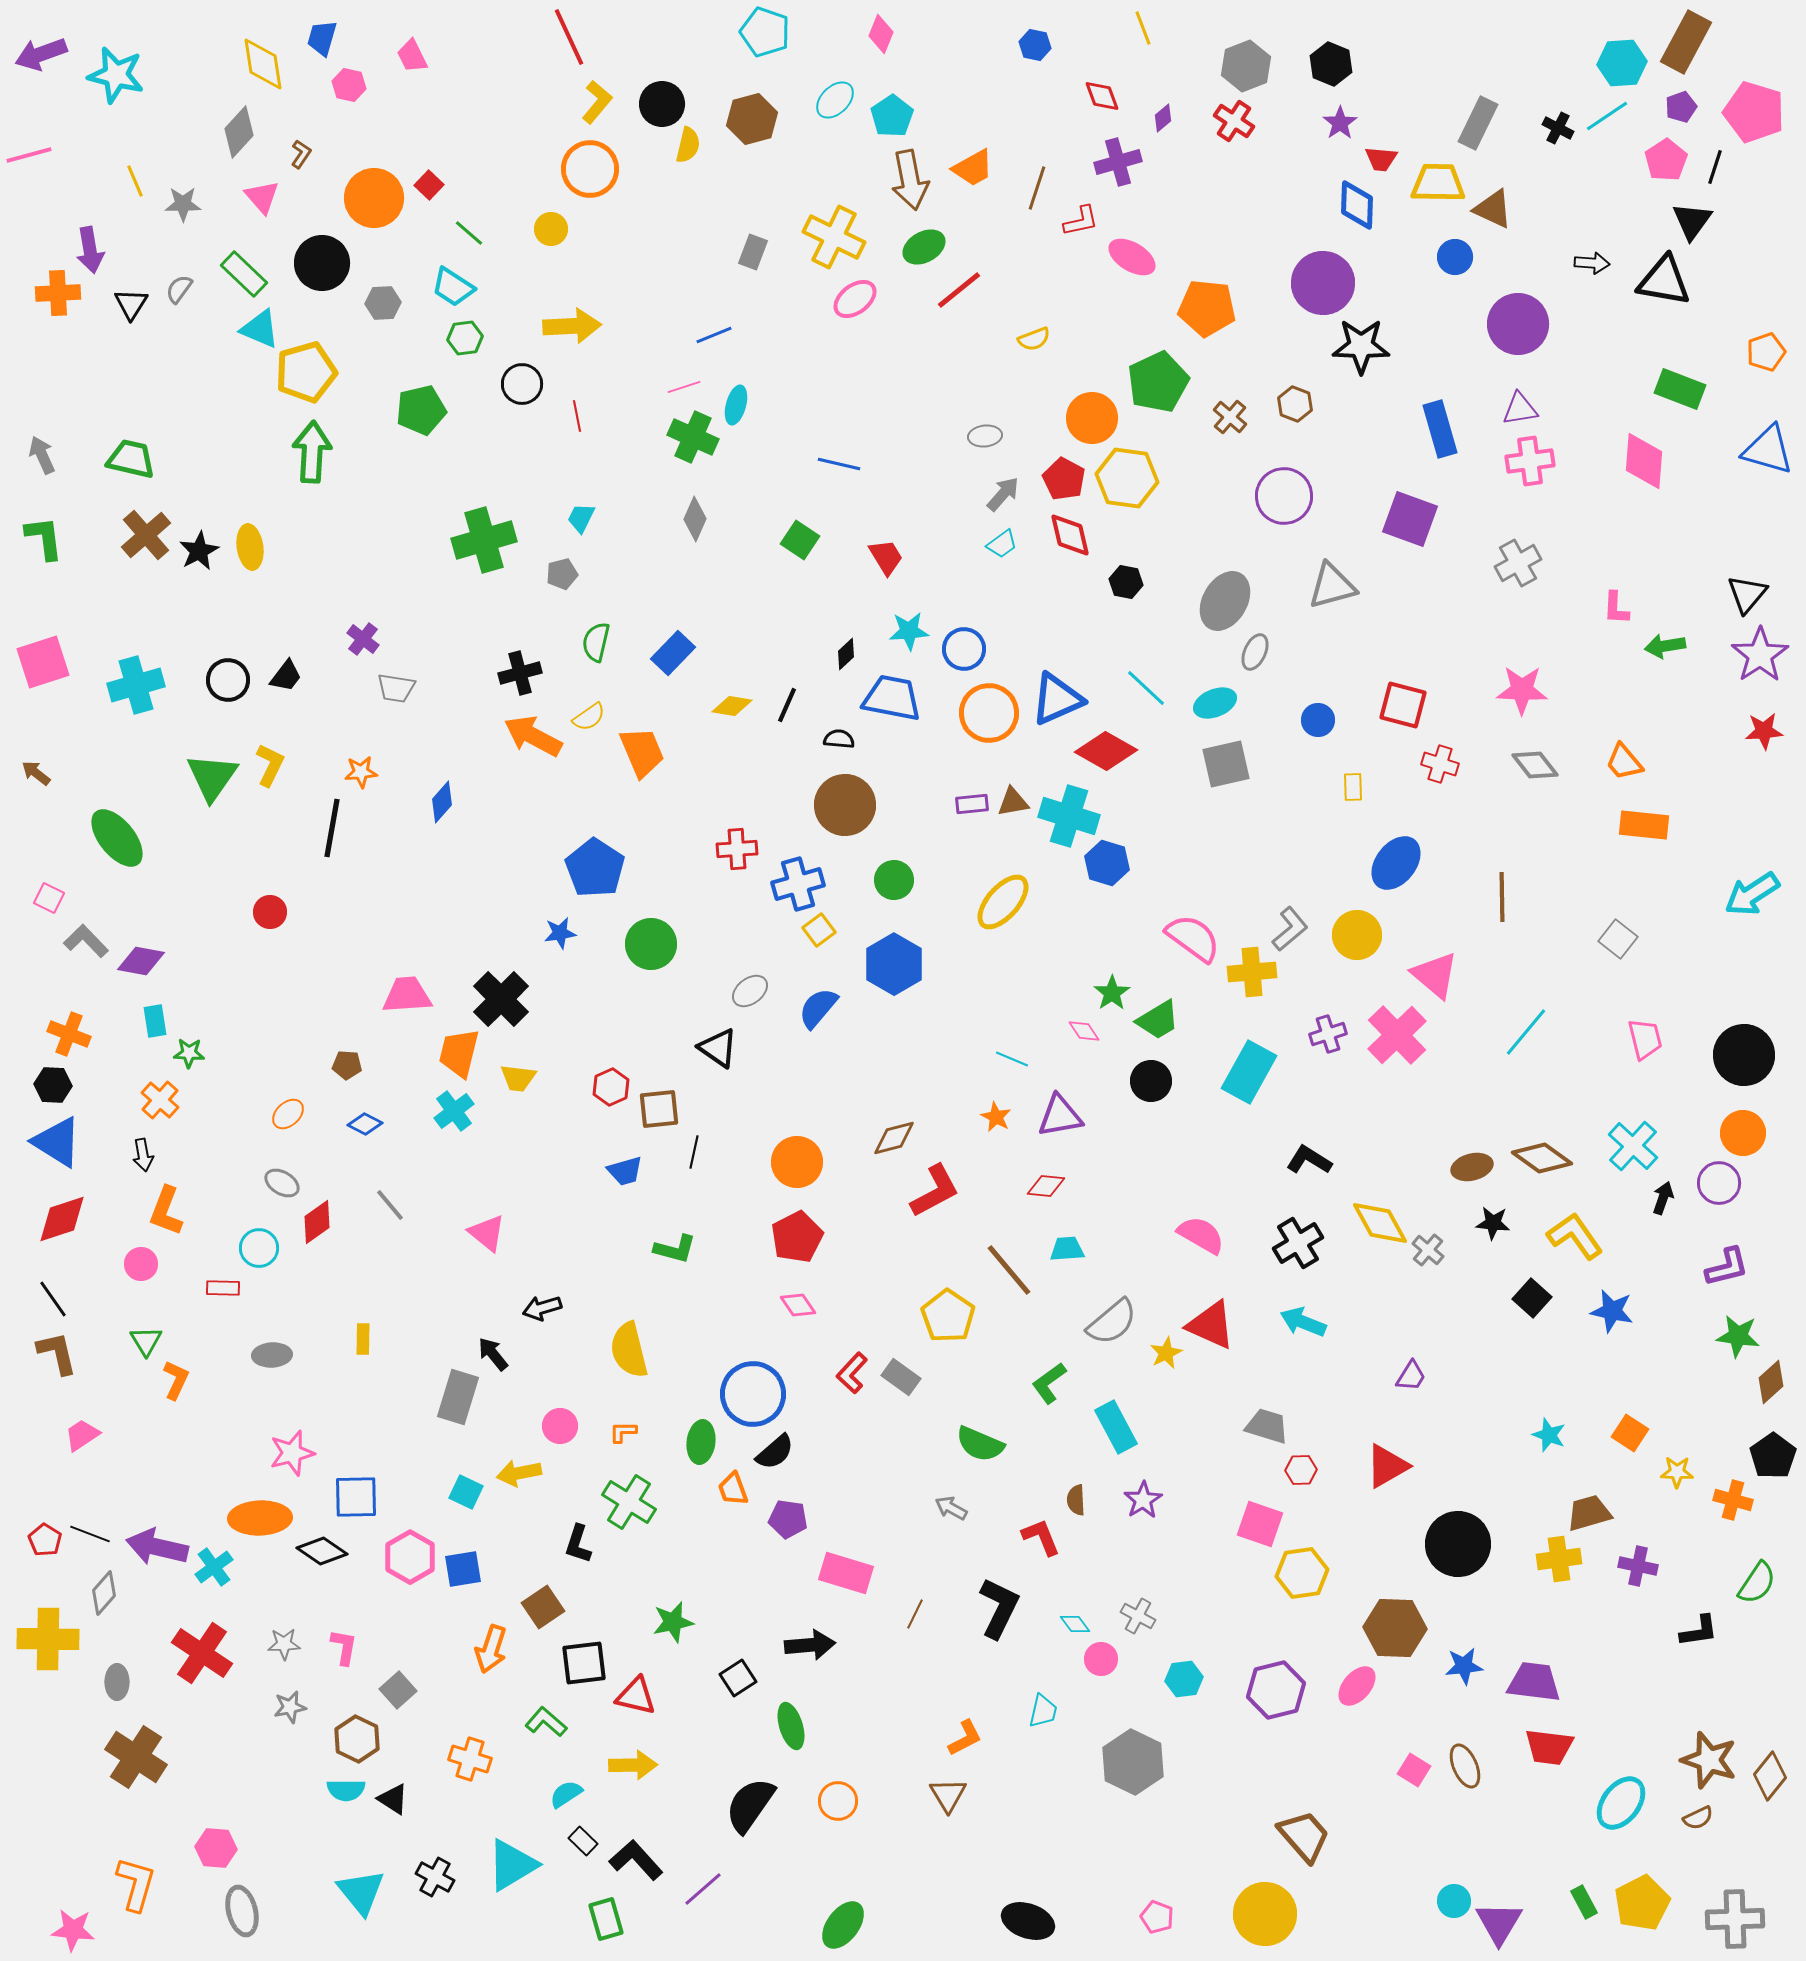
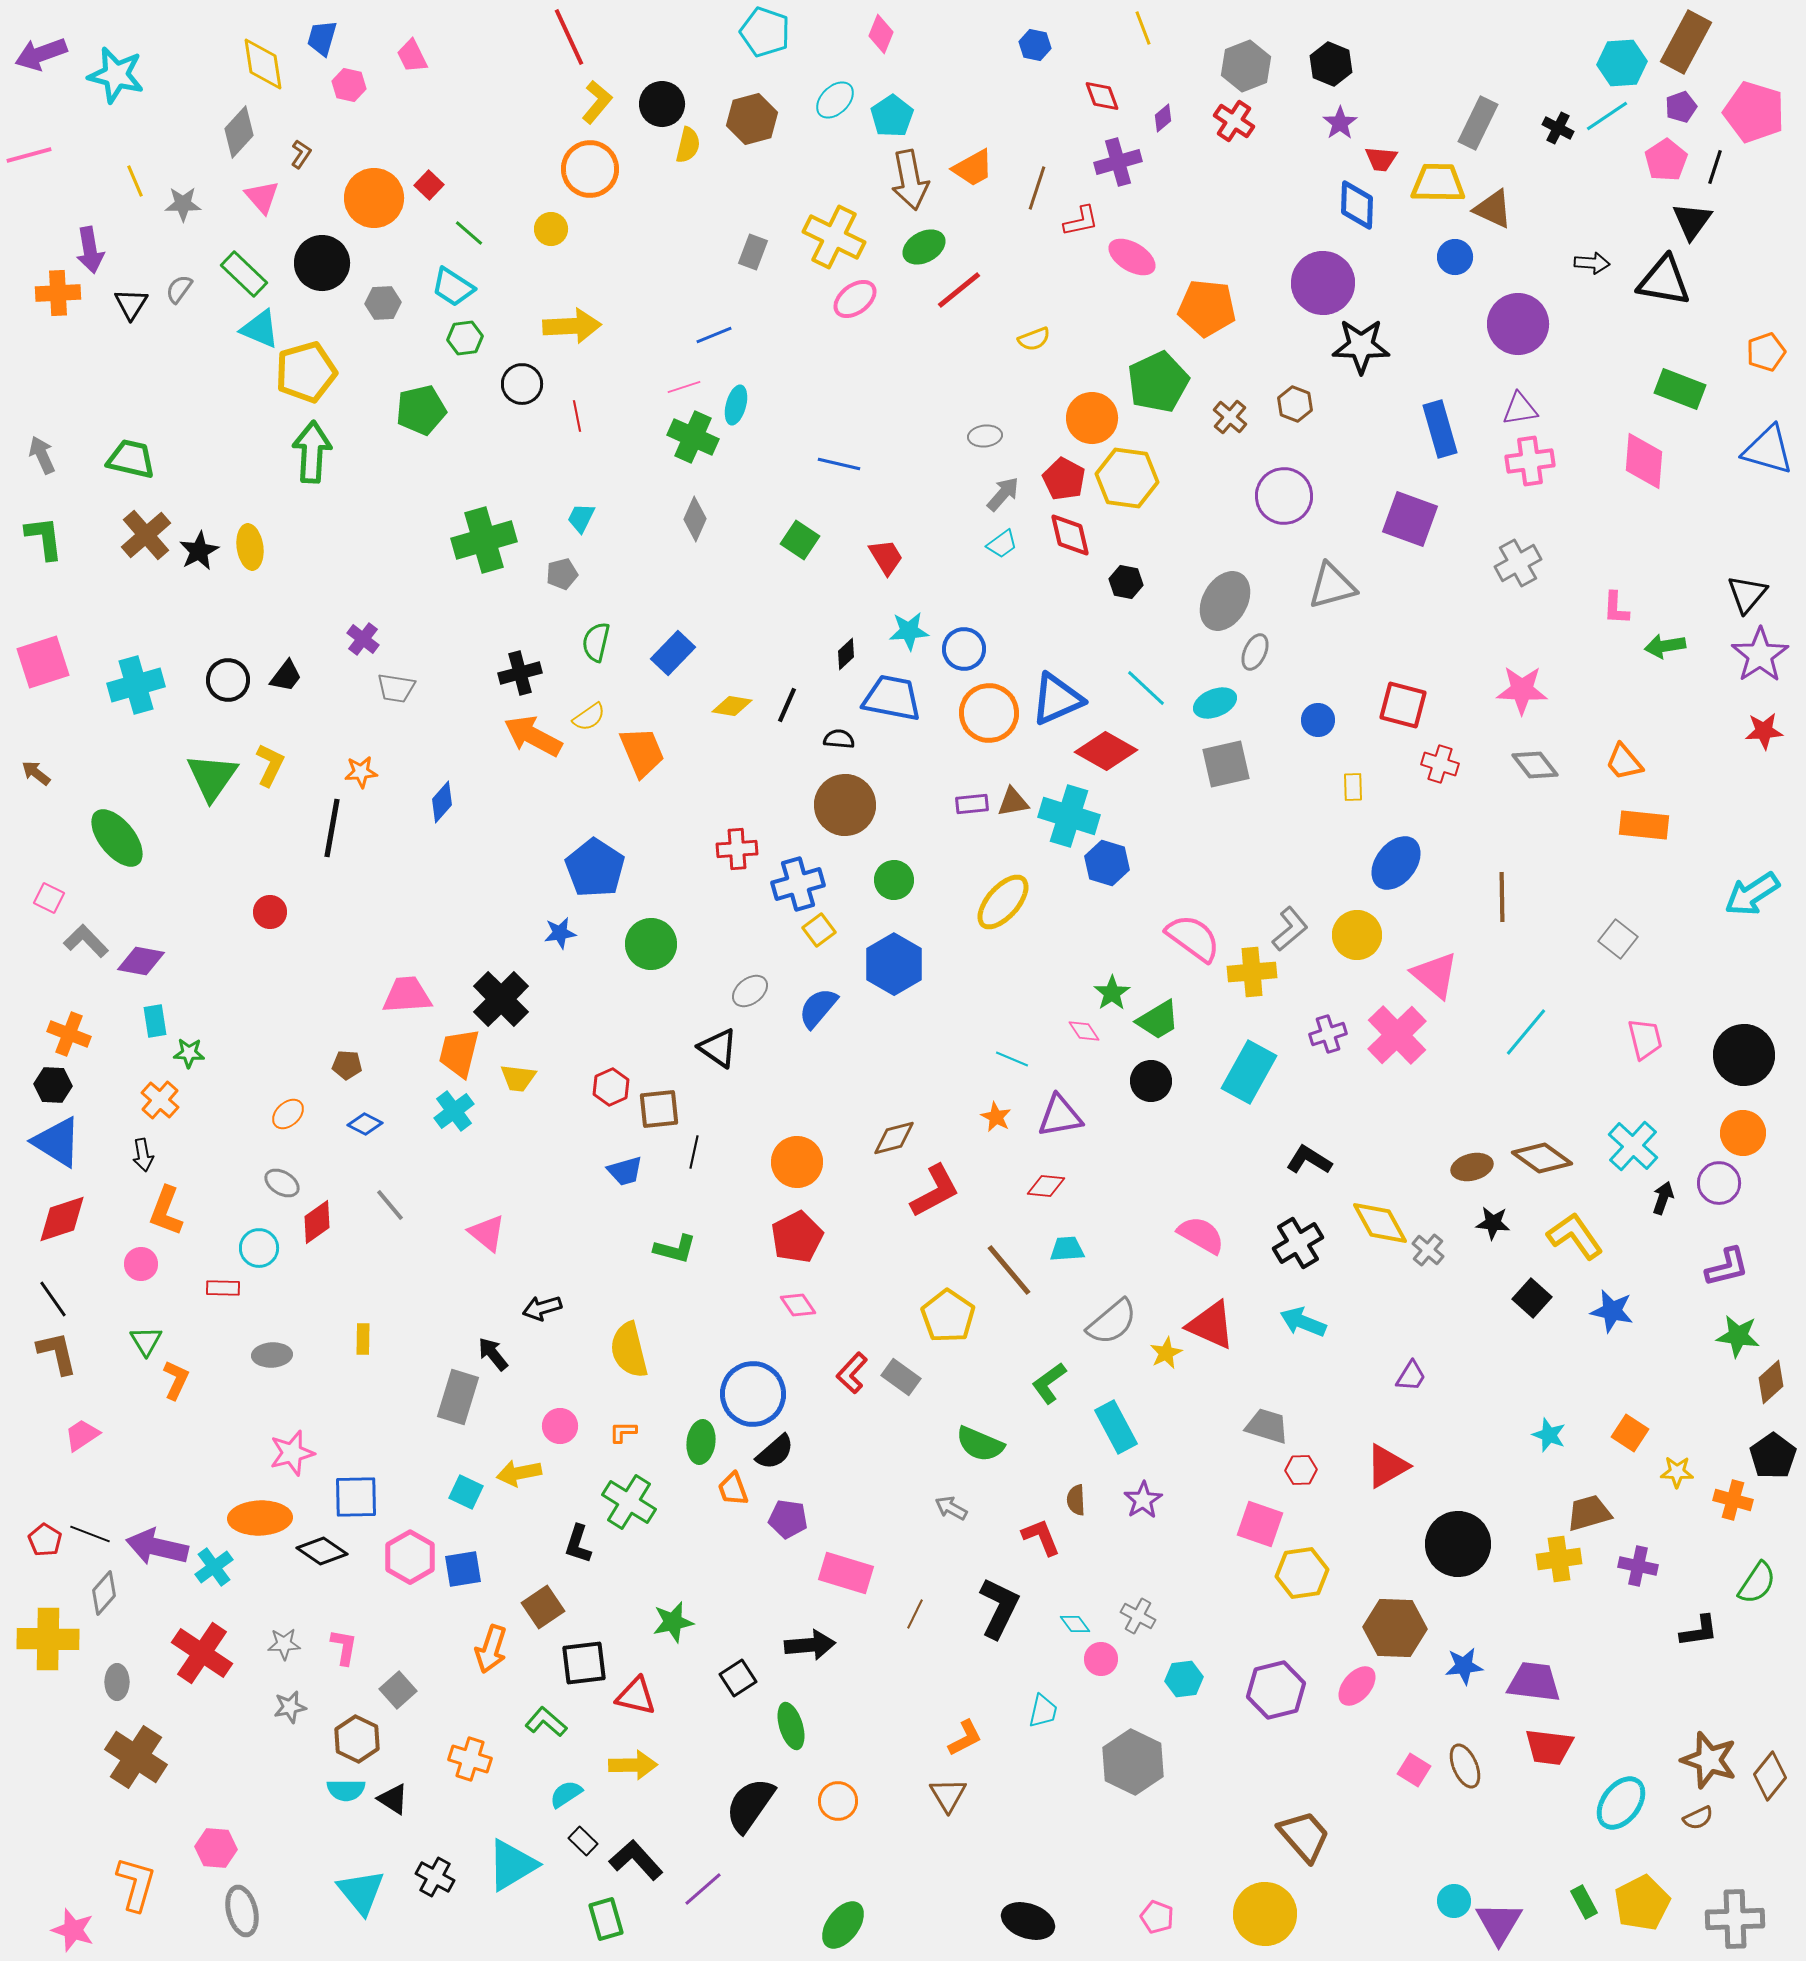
pink star at (73, 1930): rotated 12 degrees clockwise
